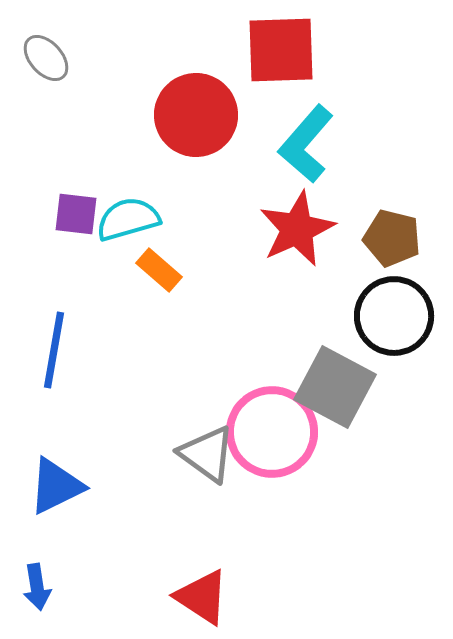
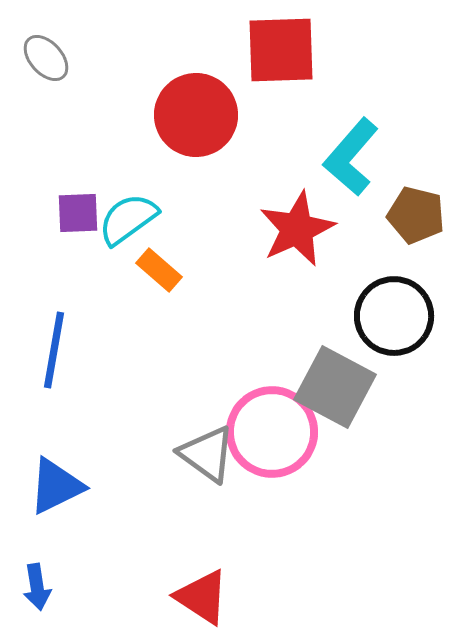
cyan L-shape: moved 45 px right, 13 px down
purple square: moved 2 px right, 1 px up; rotated 9 degrees counterclockwise
cyan semicircle: rotated 20 degrees counterclockwise
brown pentagon: moved 24 px right, 23 px up
